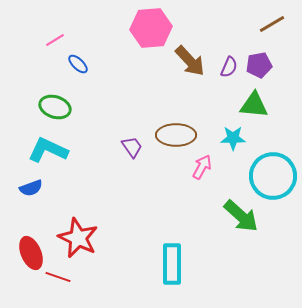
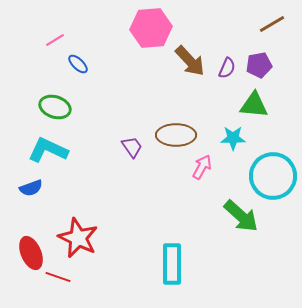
purple semicircle: moved 2 px left, 1 px down
